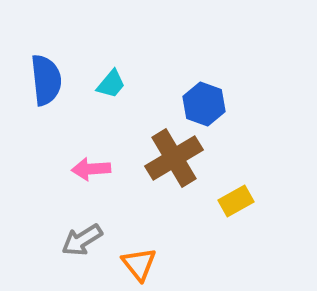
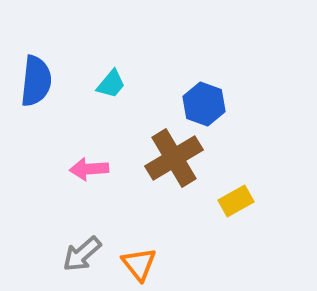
blue semicircle: moved 10 px left, 1 px down; rotated 12 degrees clockwise
pink arrow: moved 2 px left
gray arrow: moved 14 px down; rotated 9 degrees counterclockwise
